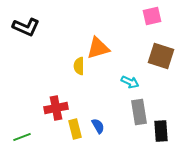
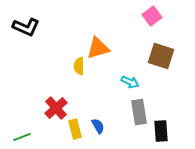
pink square: rotated 24 degrees counterclockwise
red cross: rotated 30 degrees counterclockwise
